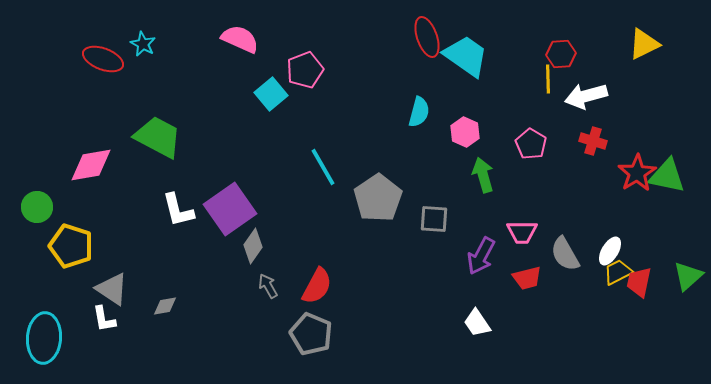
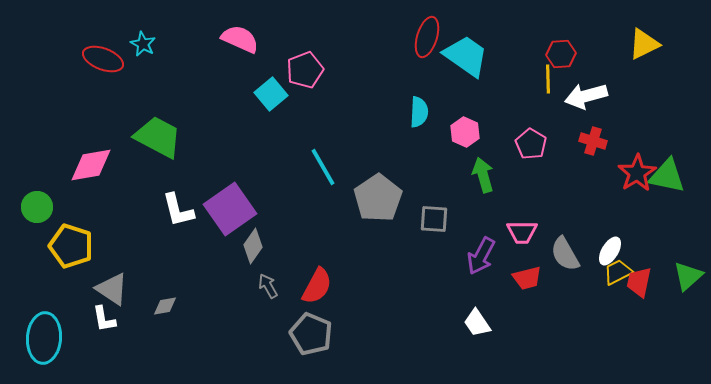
red ellipse at (427, 37): rotated 36 degrees clockwise
cyan semicircle at (419, 112): rotated 12 degrees counterclockwise
